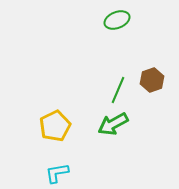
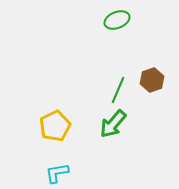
green arrow: rotated 20 degrees counterclockwise
